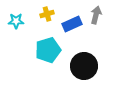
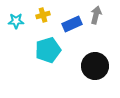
yellow cross: moved 4 px left, 1 px down
black circle: moved 11 px right
